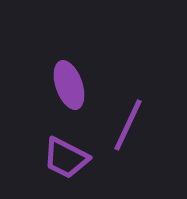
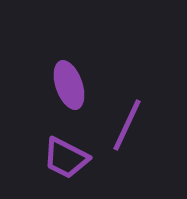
purple line: moved 1 px left
